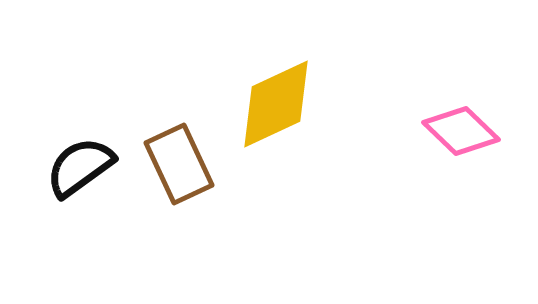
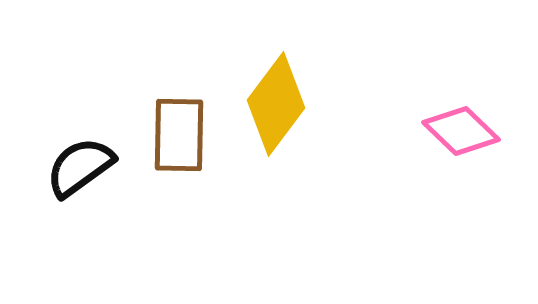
yellow diamond: rotated 28 degrees counterclockwise
brown rectangle: moved 29 px up; rotated 26 degrees clockwise
